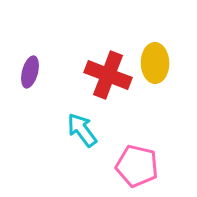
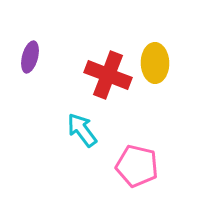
purple ellipse: moved 15 px up
